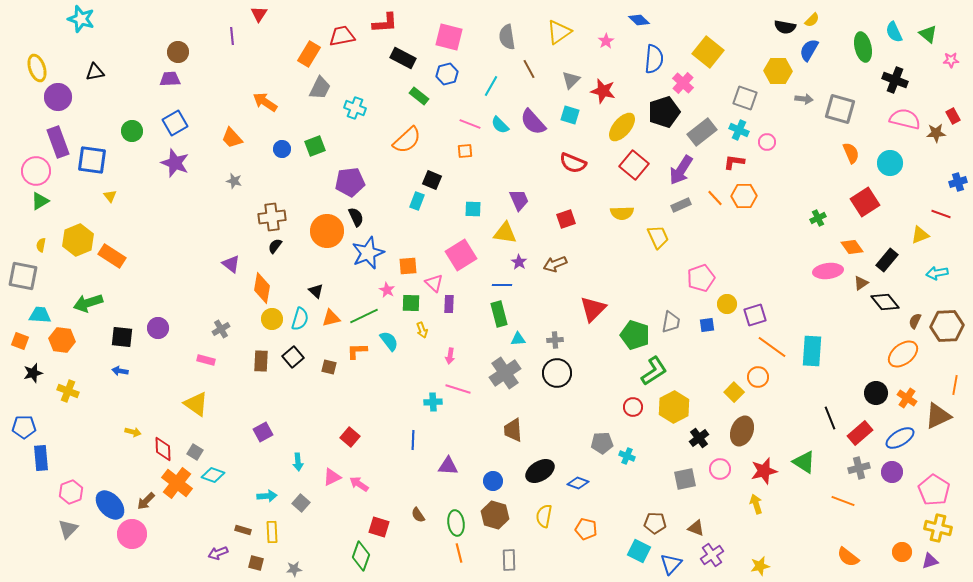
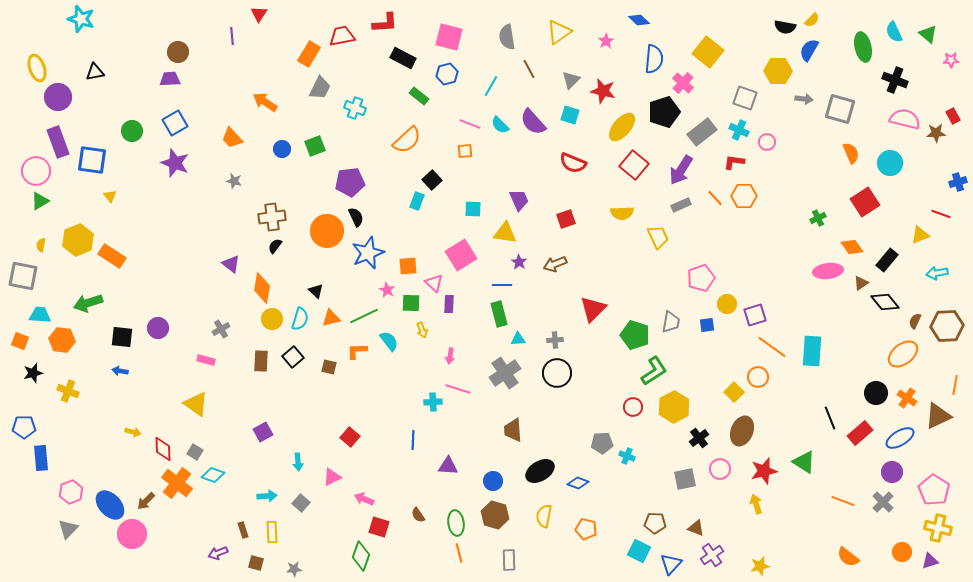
black square at (432, 180): rotated 24 degrees clockwise
gray cross at (859, 468): moved 24 px right, 34 px down; rotated 30 degrees counterclockwise
pink arrow at (359, 484): moved 5 px right, 15 px down; rotated 12 degrees counterclockwise
brown rectangle at (243, 530): rotated 56 degrees clockwise
